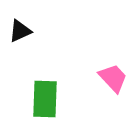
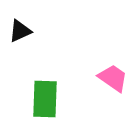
pink trapezoid: rotated 12 degrees counterclockwise
